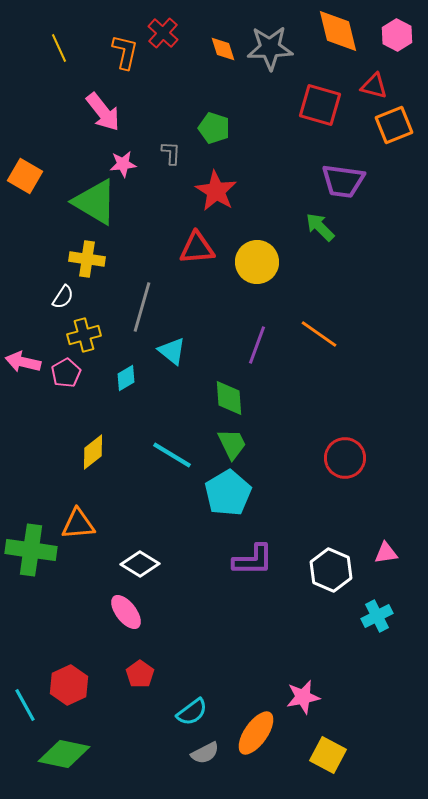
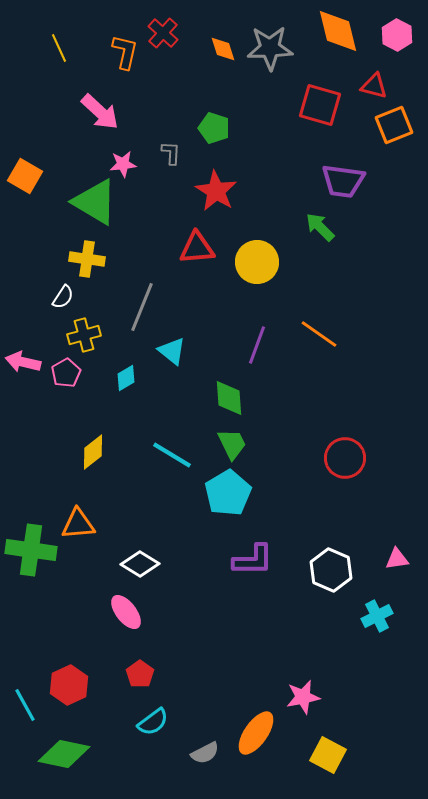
pink arrow at (103, 112): moved 3 px left; rotated 9 degrees counterclockwise
gray line at (142, 307): rotated 6 degrees clockwise
pink triangle at (386, 553): moved 11 px right, 6 px down
cyan semicircle at (192, 712): moved 39 px left, 10 px down
